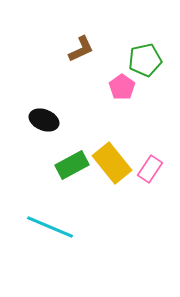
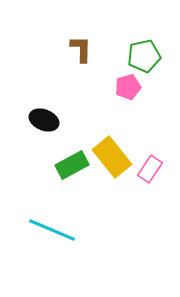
brown L-shape: rotated 64 degrees counterclockwise
green pentagon: moved 1 px left, 4 px up
pink pentagon: moved 6 px right; rotated 20 degrees clockwise
yellow rectangle: moved 6 px up
cyan line: moved 2 px right, 3 px down
